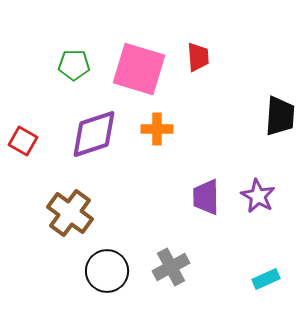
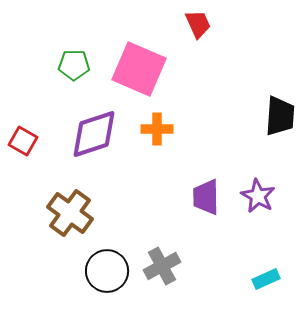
red trapezoid: moved 33 px up; rotated 20 degrees counterclockwise
pink square: rotated 6 degrees clockwise
gray cross: moved 9 px left, 1 px up
